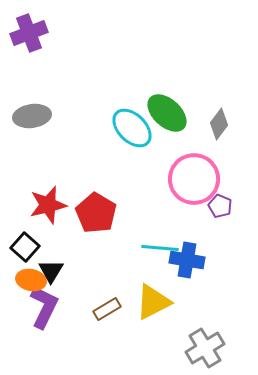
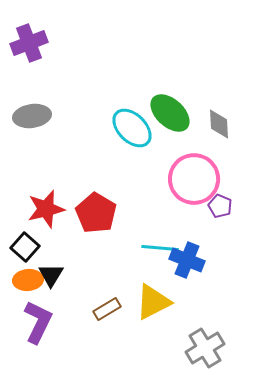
purple cross: moved 10 px down
green ellipse: moved 3 px right
gray diamond: rotated 40 degrees counterclockwise
red star: moved 2 px left, 4 px down
blue cross: rotated 12 degrees clockwise
black triangle: moved 4 px down
orange ellipse: moved 3 px left; rotated 16 degrees counterclockwise
purple L-shape: moved 6 px left, 15 px down
